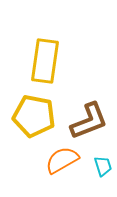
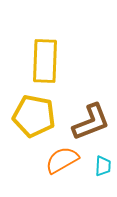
yellow rectangle: rotated 6 degrees counterclockwise
brown L-shape: moved 2 px right, 1 px down
cyan trapezoid: rotated 20 degrees clockwise
